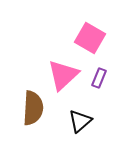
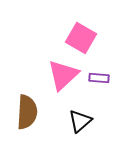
pink square: moved 9 px left
purple rectangle: rotated 72 degrees clockwise
brown semicircle: moved 6 px left, 4 px down
